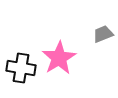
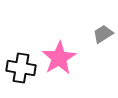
gray trapezoid: rotated 10 degrees counterclockwise
